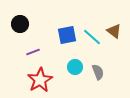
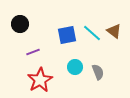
cyan line: moved 4 px up
